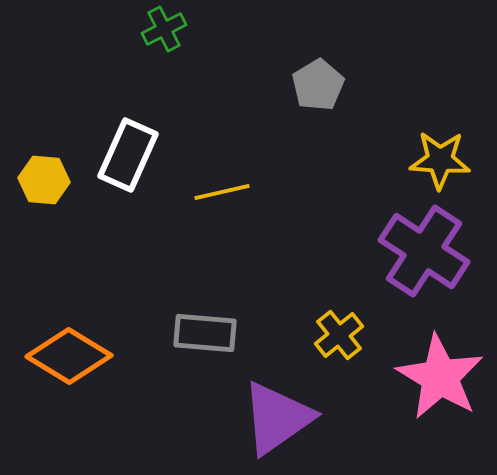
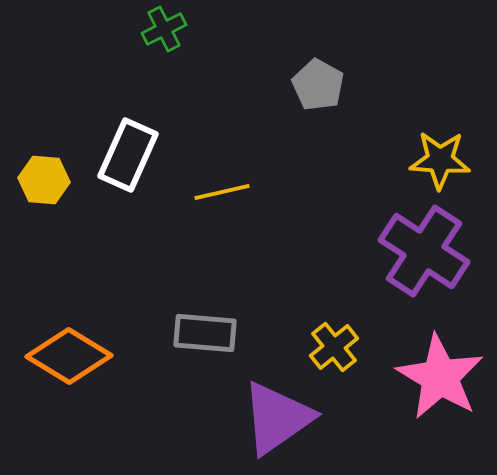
gray pentagon: rotated 12 degrees counterclockwise
yellow cross: moved 5 px left, 12 px down
